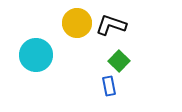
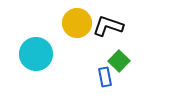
black L-shape: moved 3 px left, 1 px down
cyan circle: moved 1 px up
blue rectangle: moved 4 px left, 9 px up
